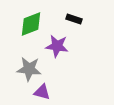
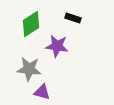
black rectangle: moved 1 px left, 1 px up
green diamond: rotated 12 degrees counterclockwise
